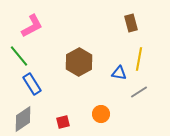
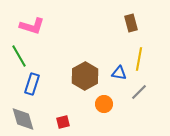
pink L-shape: rotated 45 degrees clockwise
green line: rotated 10 degrees clockwise
brown hexagon: moved 6 px right, 14 px down
blue rectangle: rotated 50 degrees clockwise
gray line: rotated 12 degrees counterclockwise
orange circle: moved 3 px right, 10 px up
gray diamond: rotated 72 degrees counterclockwise
